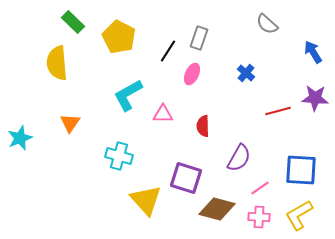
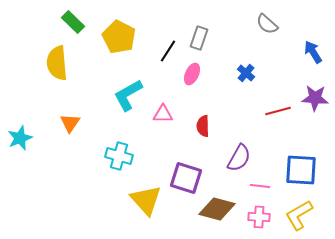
pink line: moved 2 px up; rotated 42 degrees clockwise
